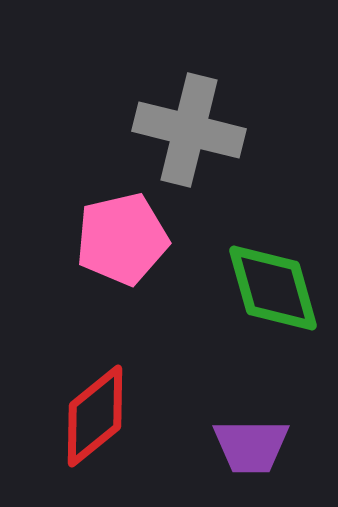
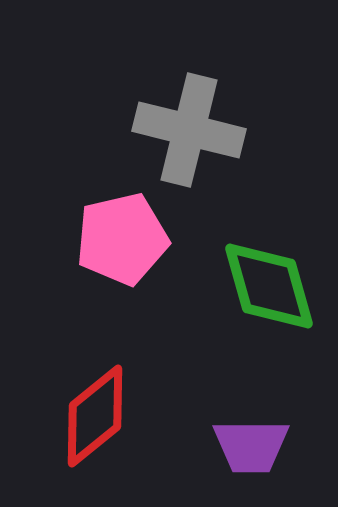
green diamond: moved 4 px left, 2 px up
